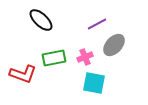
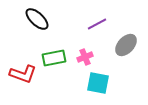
black ellipse: moved 4 px left, 1 px up
gray ellipse: moved 12 px right
cyan square: moved 4 px right
